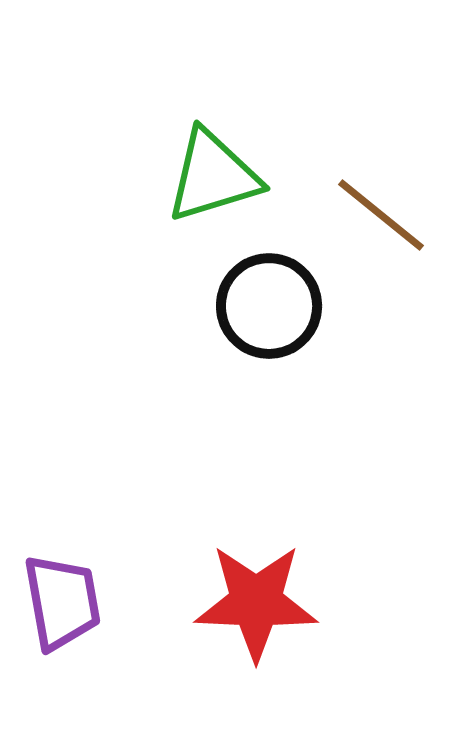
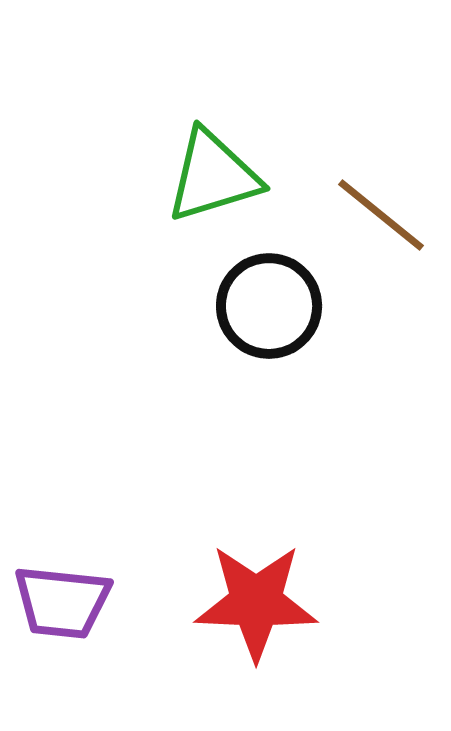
purple trapezoid: rotated 106 degrees clockwise
